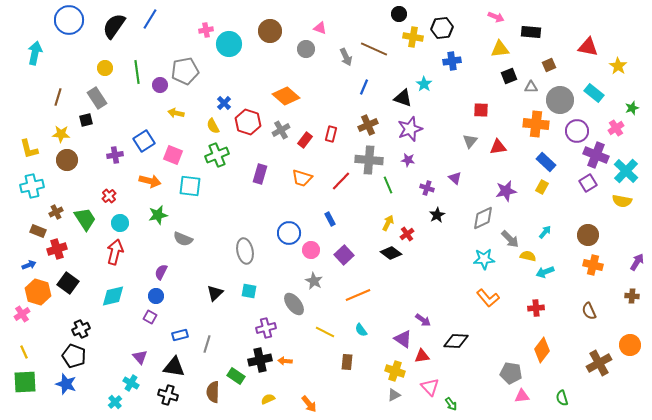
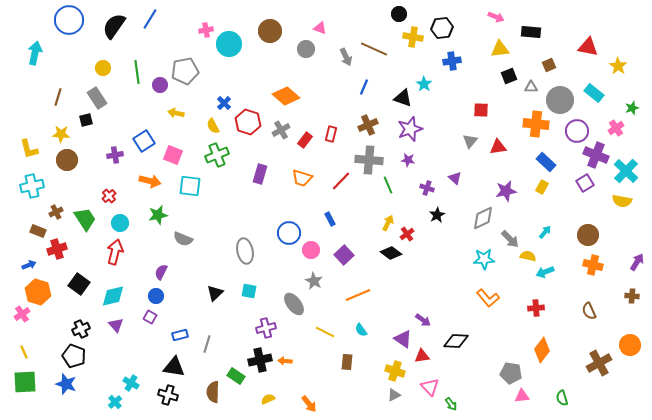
yellow circle at (105, 68): moved 2 px left
purple square at (588, 183): moved 3 px left
black square at (68, 283): moved 11 px right, 1 px down
purple triangle at (140, 357): moved 24 px left, 32 px up
